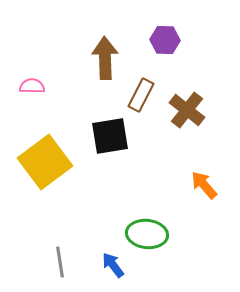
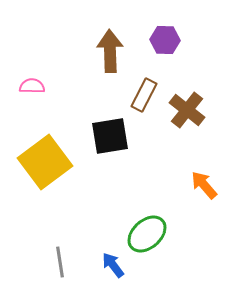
brown arrow: moved 5 px right, 7 px up
brown rectangle: moved 3 px right
green ellipse: rotated 48 degrees counterclockwise
